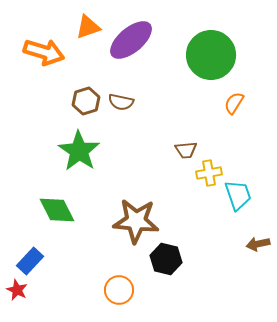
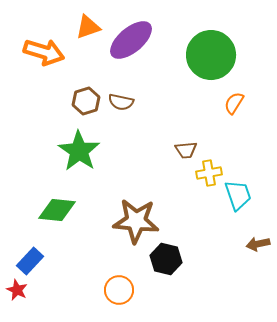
green diamond: rotated 57 degrees counterclockwise
